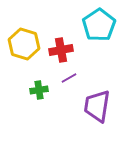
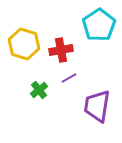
green cross: rotated 30 degrees counterclockwise
